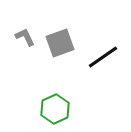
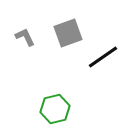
gray square: moved 8 px right, 10 px up
green hexagon: rotated 12 degrees clockwise
